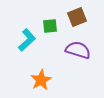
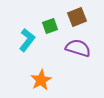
green square: rotated 14 degrees counterclockwise
cyan L-shape: rotated 10 degrees counterclockwise
purple semicircle: moved 2 px up
